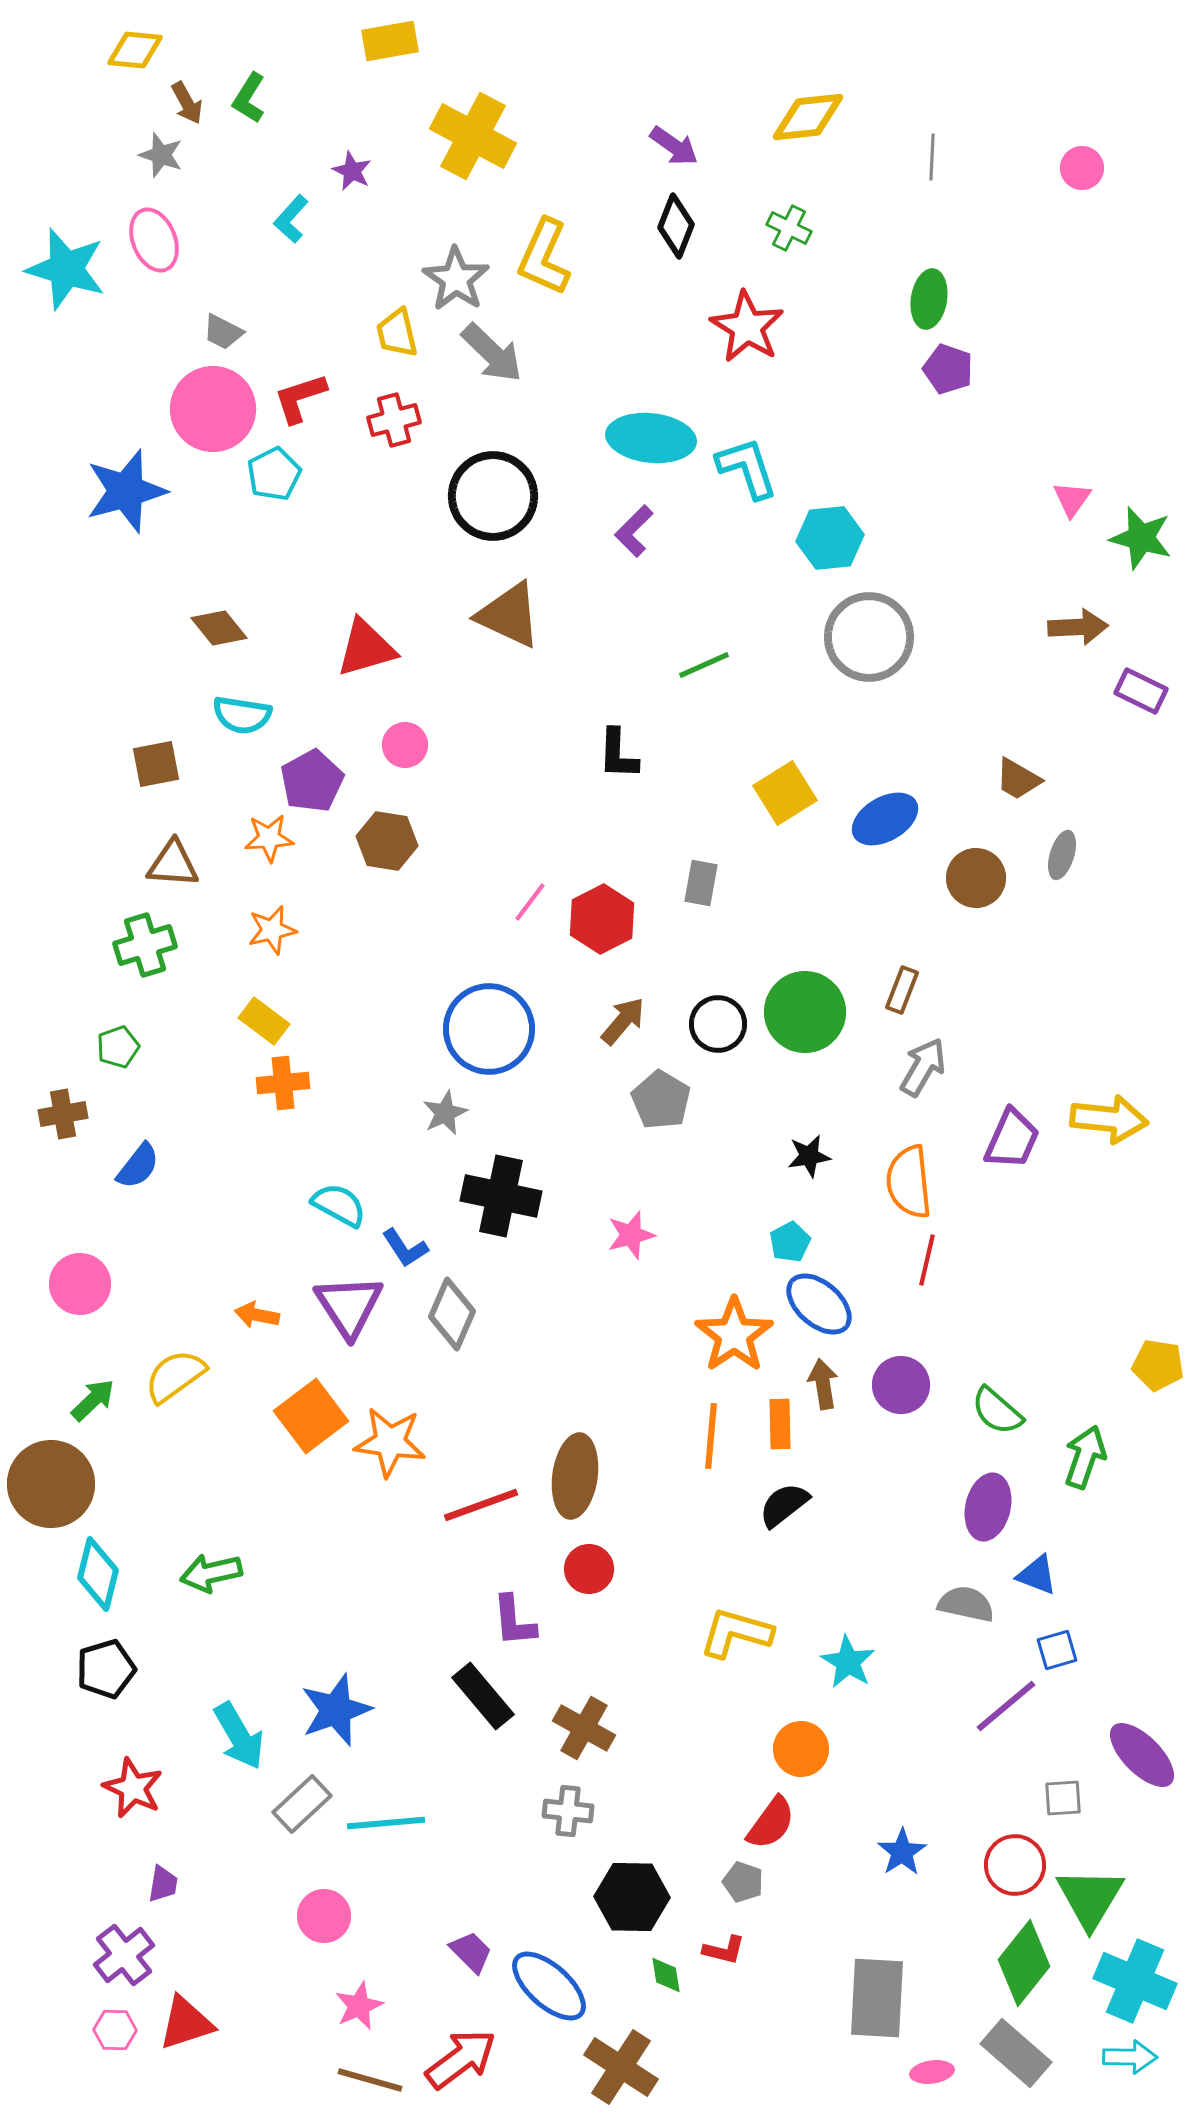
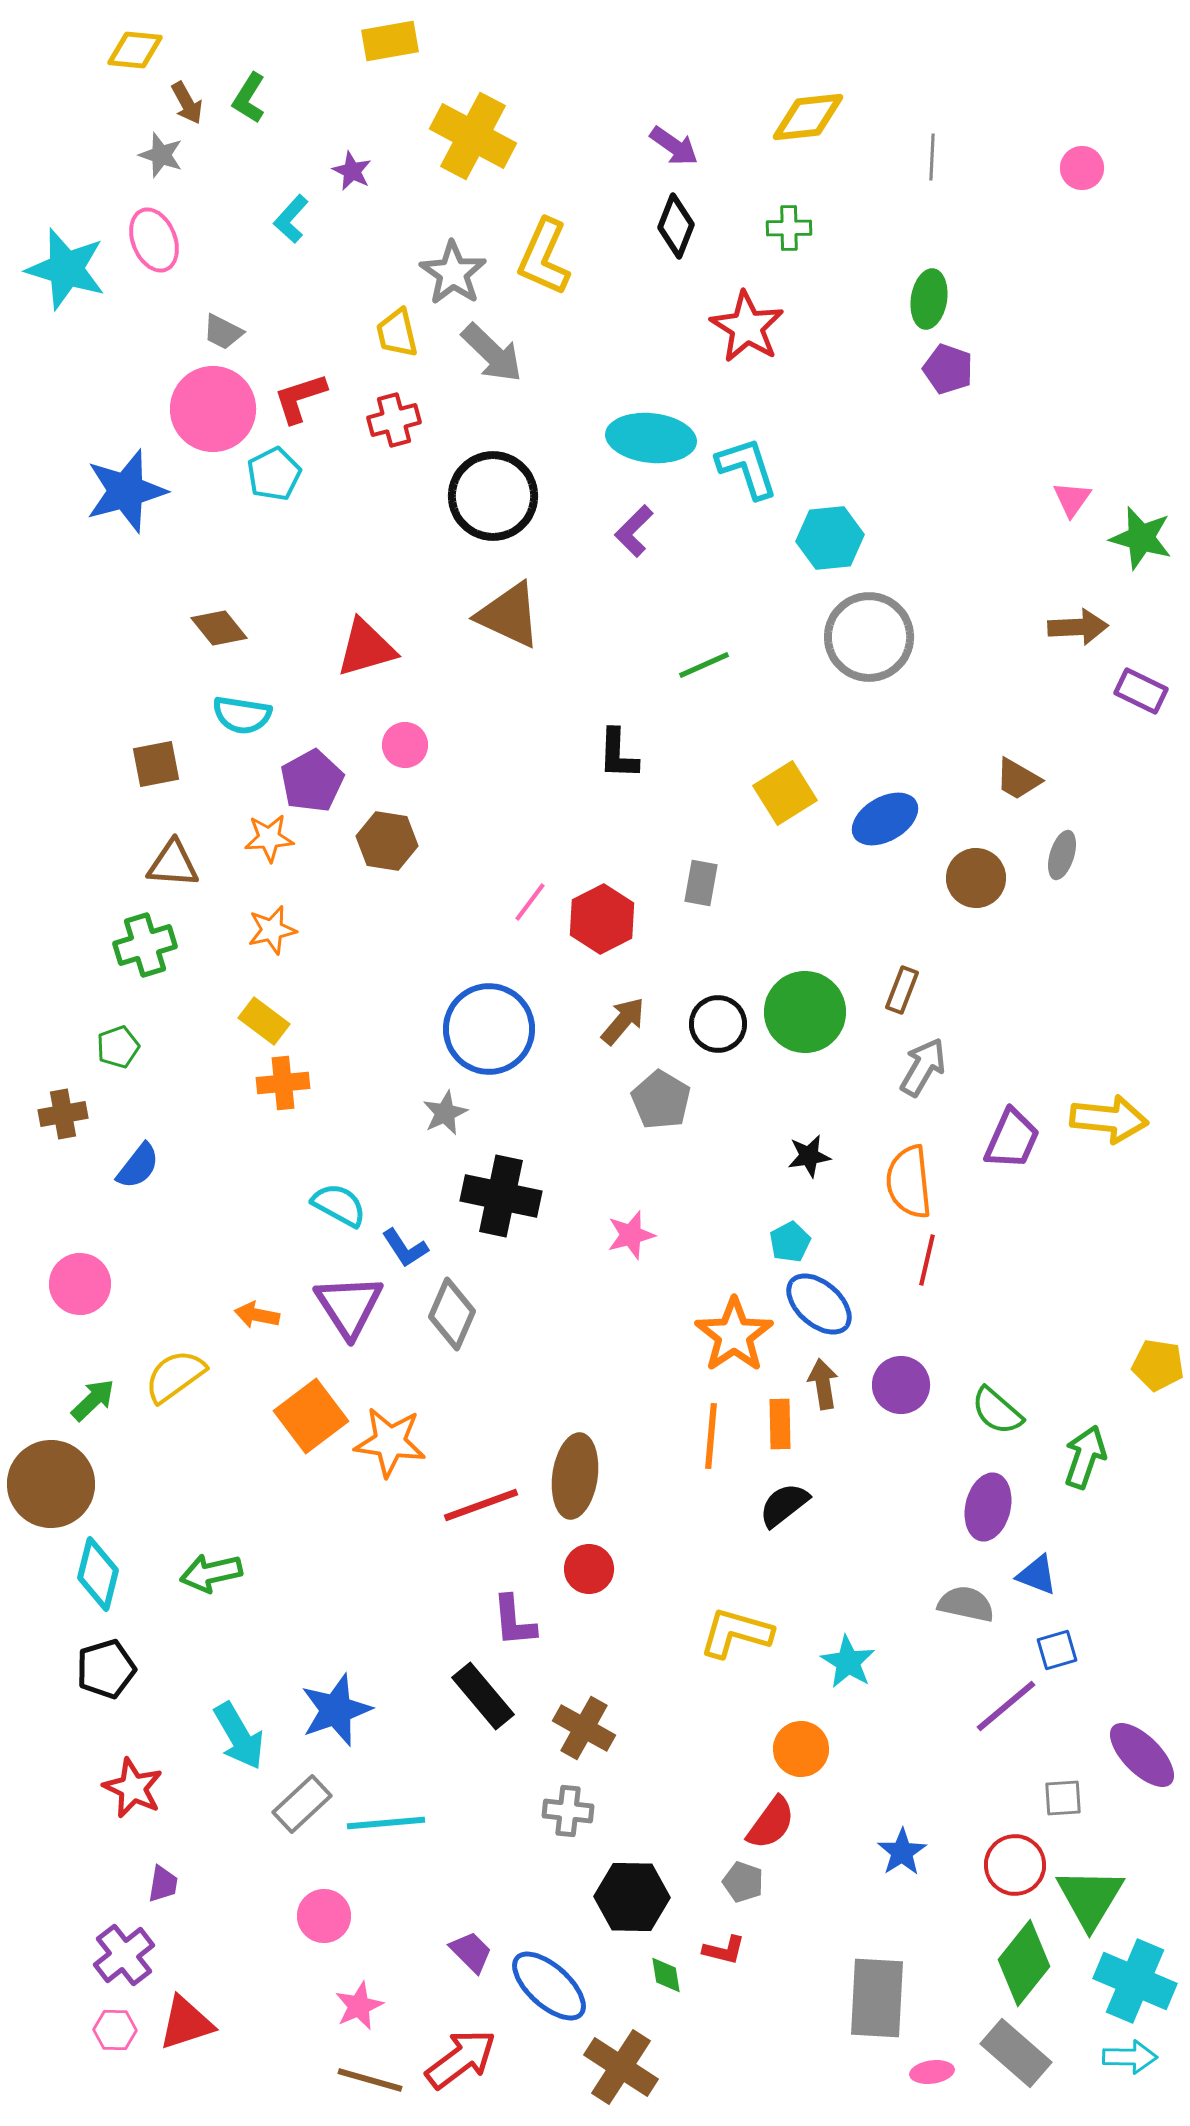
green cross at (789, 228): rotated 27 degrees counterclockwise
gray star at (456, 279): moved 3 px left, 6 px up
